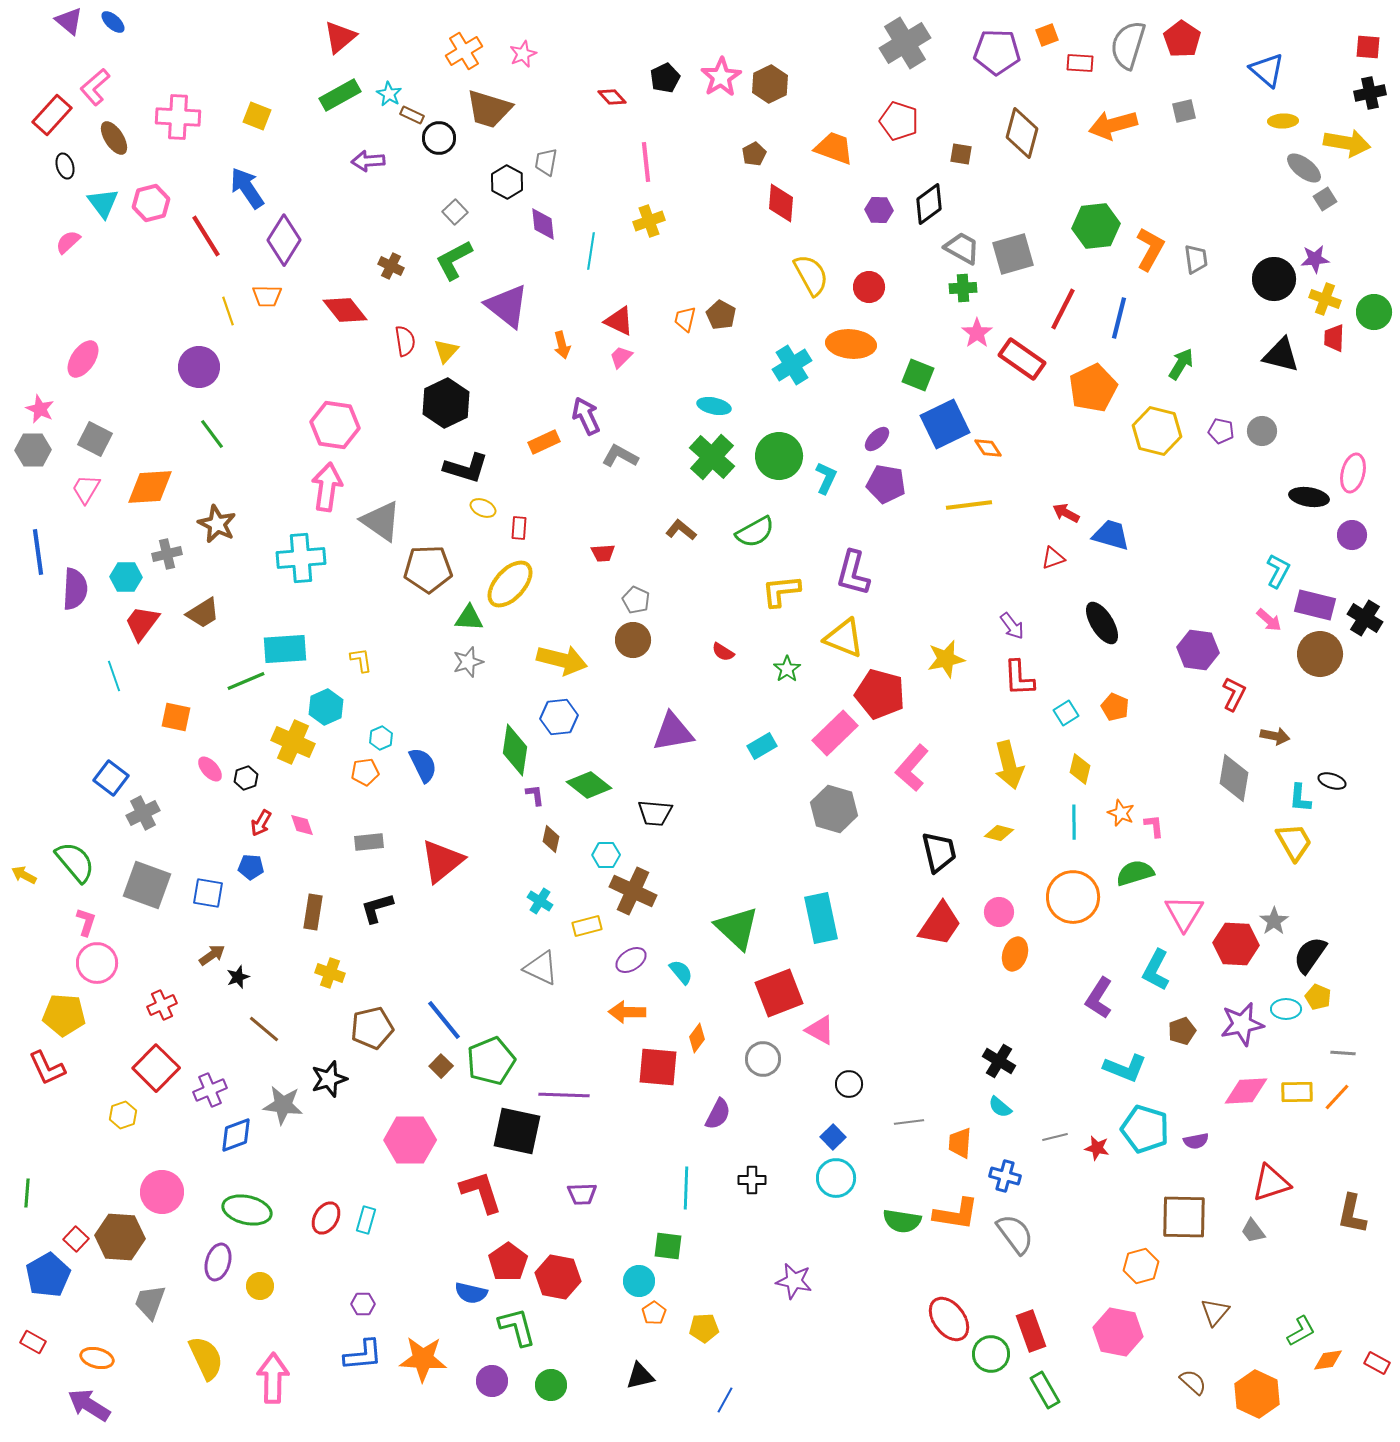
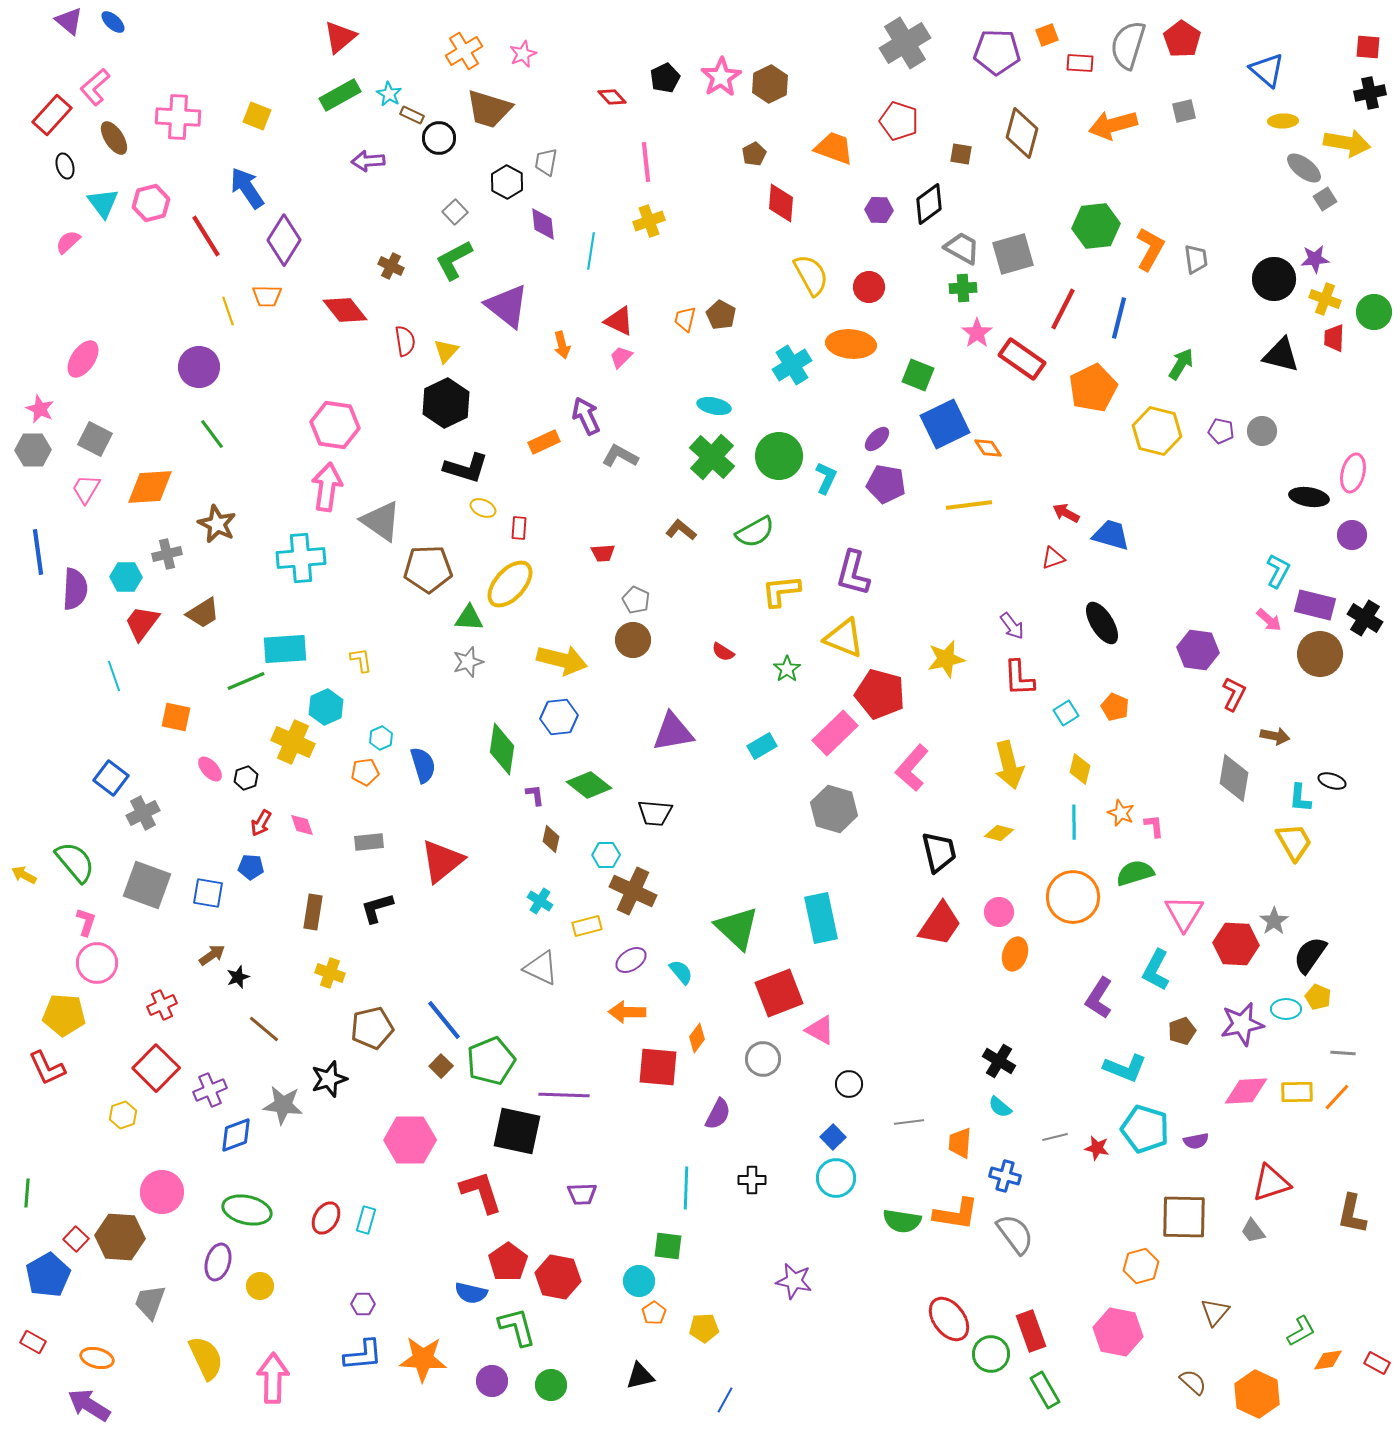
green diamond at (515, 750): moved 13 px left, 1 px up
blue semicircle at (423, 765): rotated 9 degrees clockwise
